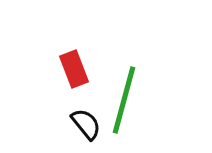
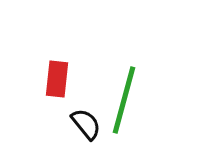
red rectangle: moved 17 px left, 10 px down; rotated 27 degrees clockwise
